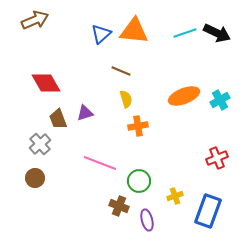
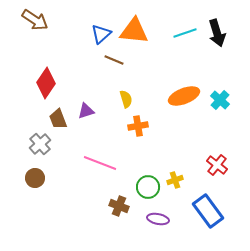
brown arrow: rotated 56 degrees clockwise
black arrow: rotated 48 degrees clockwise
brown line: moved 7 px left, 11 px up
red diamond: rotated 64 degrees clockwise
cyan cross: rotated 18 degrees counterclockwise
purple triangle: moved 1 px right, 2 px up
red cross: moved 7 px down; rotated 30 degrees counterclockwise
green circle: moved 9 px right, 6 px down
yellow cross: moved 16 px up
blue rectangle: rotated 56 degrees counterclockwise
purple ellipse: moved 11 px right, 1 px up; rotated 65 degrees counterclockwise
